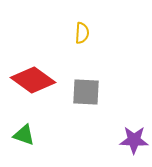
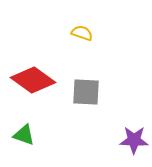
yellow semicircle: rotated 75 degrees counterclockwise
